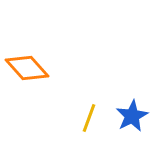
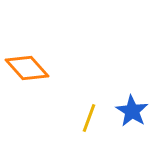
blue star: moved 5 px up; rotated 12 degrees counterclockwise
